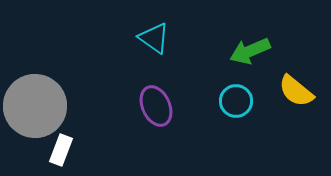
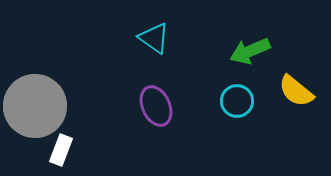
cyan circle: moved 1 px right
